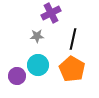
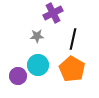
purple cross: moved 2 px right
purple circle: moved 1 px right
